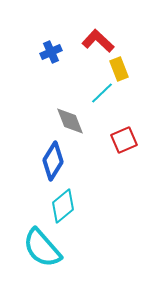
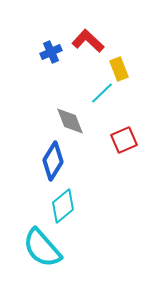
red L-shape: moved 10 px left
